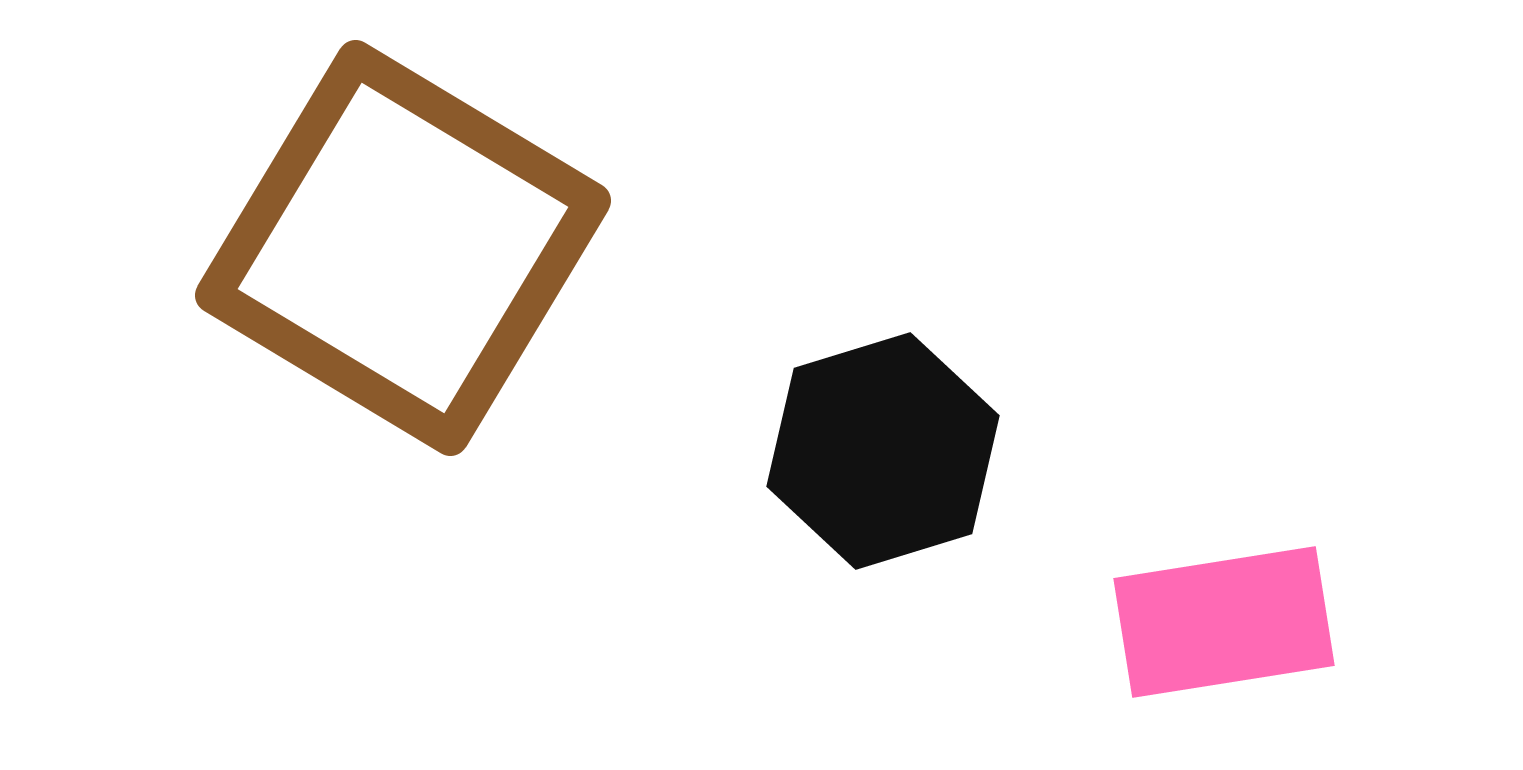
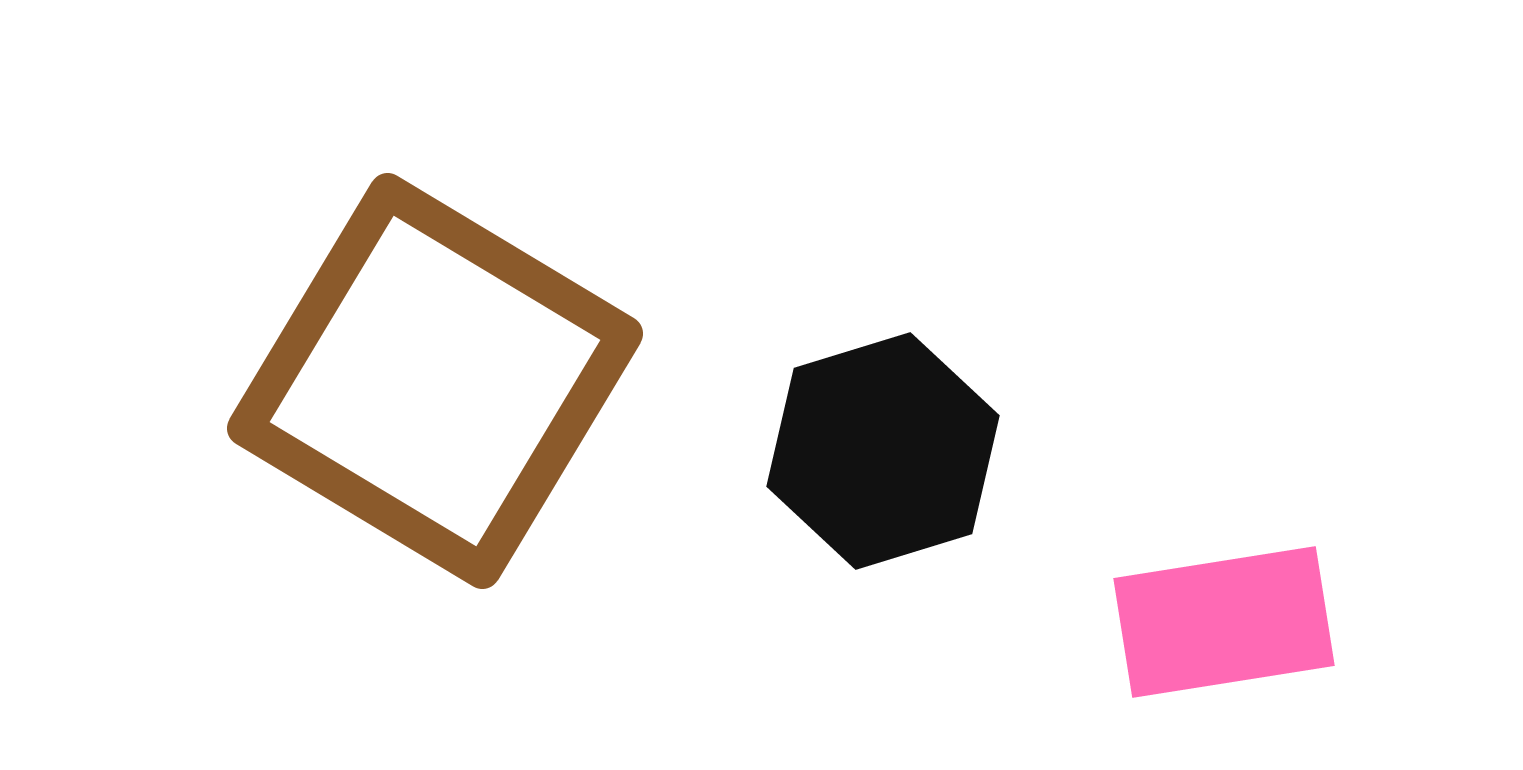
brown square: moved 32 px right, 133 px down
